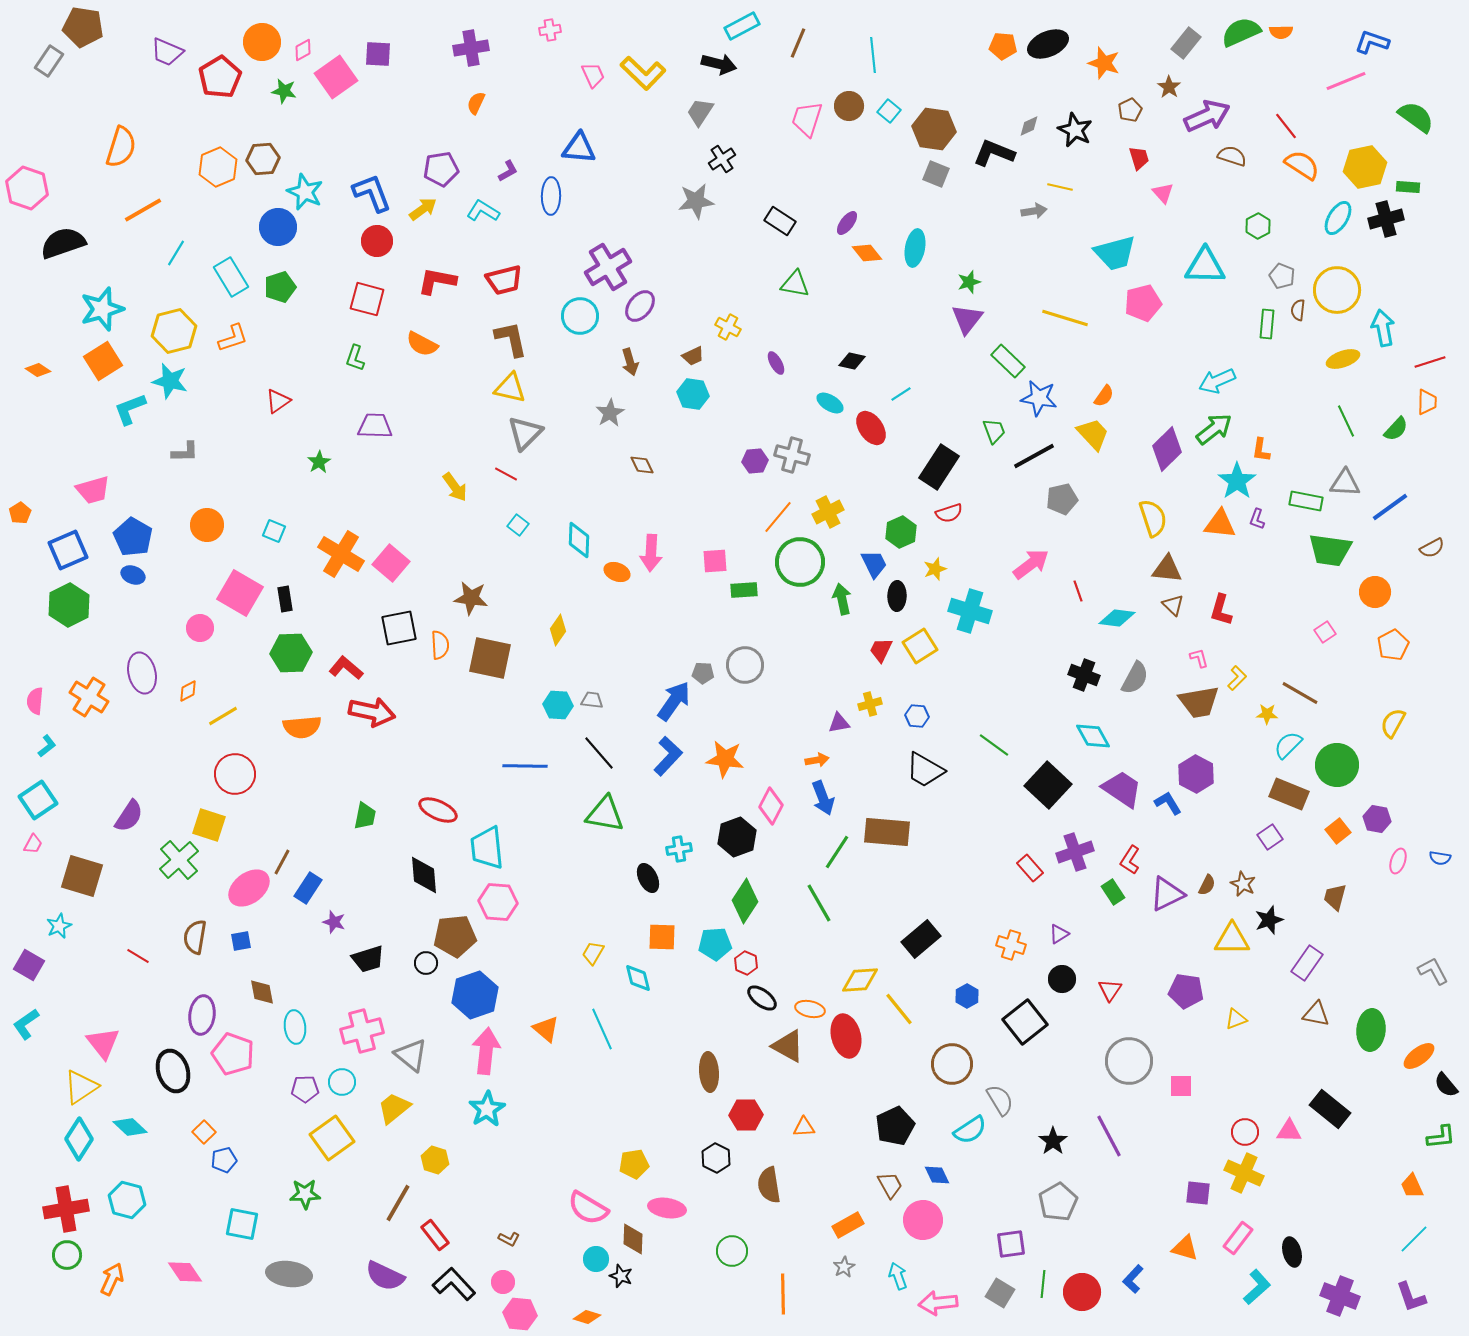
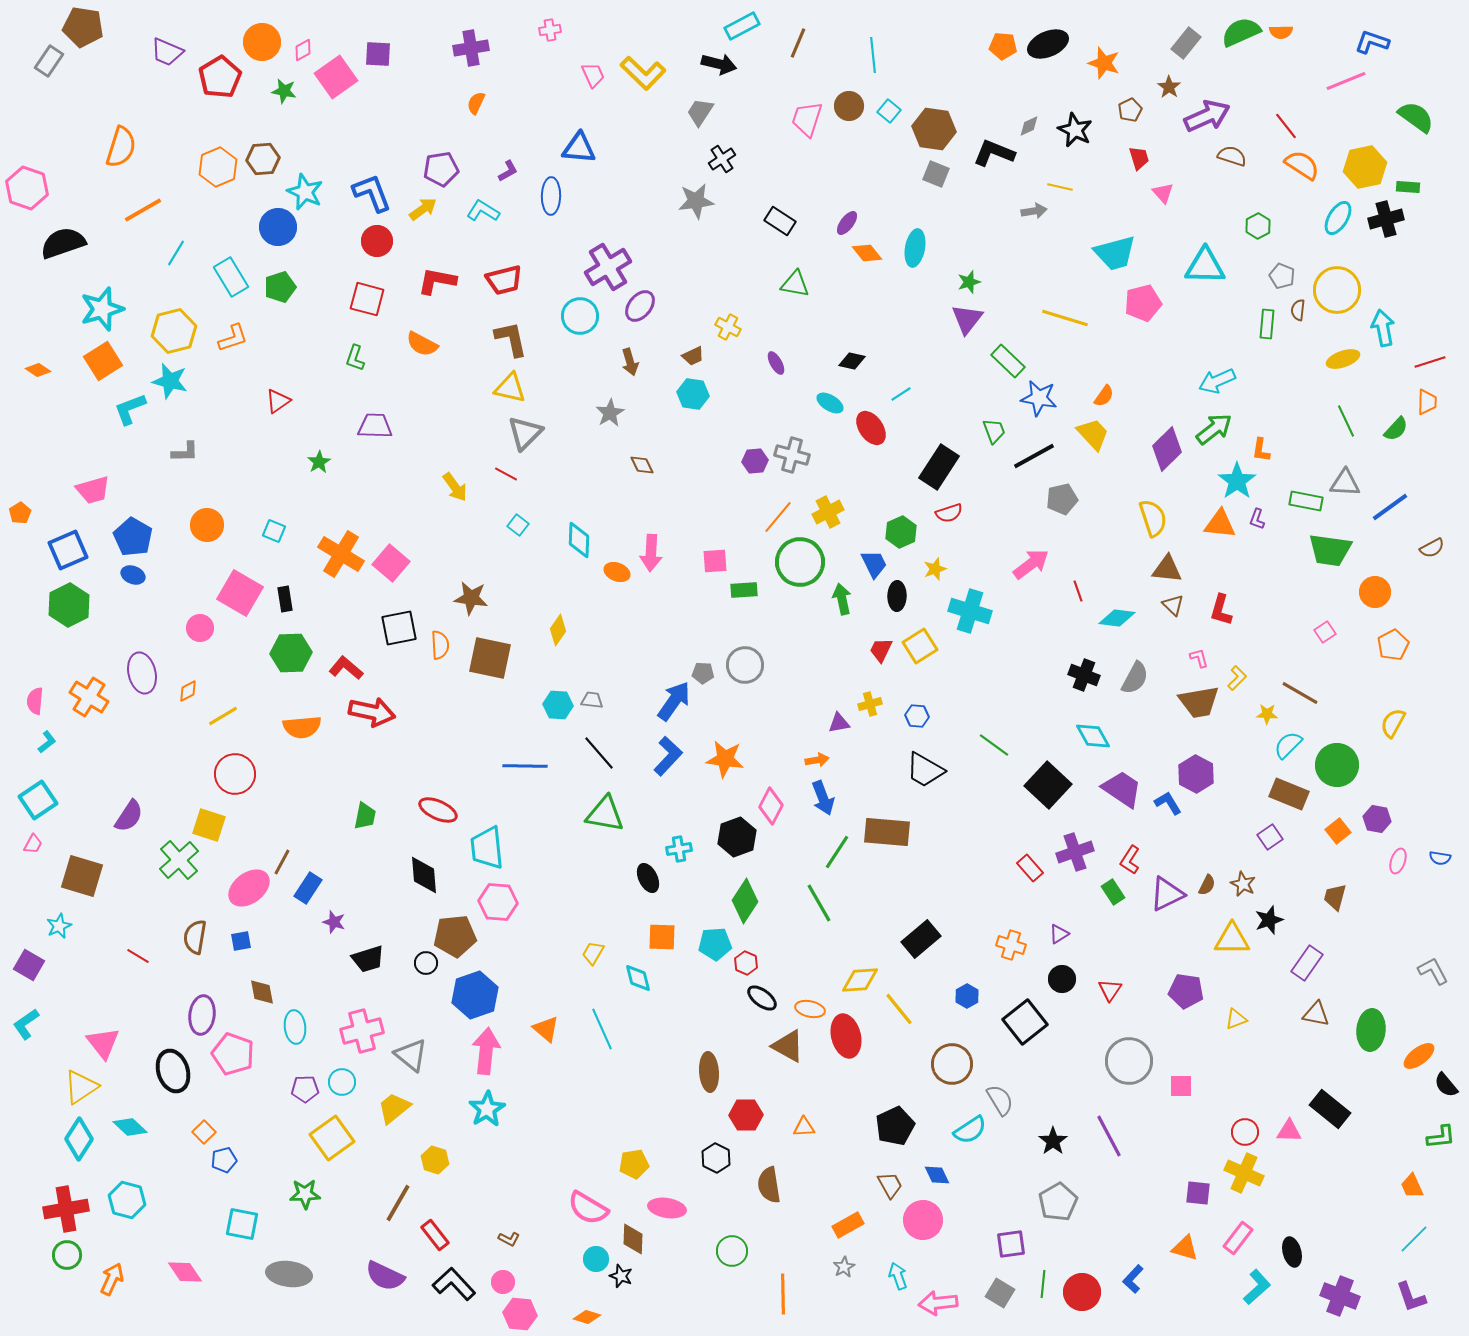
cyan L-shape at (47, 746): moved 4 px up
